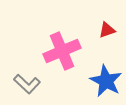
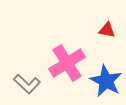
red triangle: rotated 30 degrees clockwise
pink cross: moved 5 px right, 12 px down; rotated 9 degrees counterclockwise
